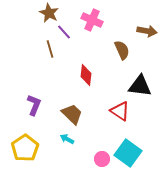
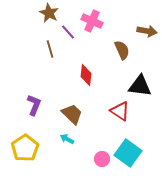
pink cross: moved 1 px down
purple line: moved 4 px right
